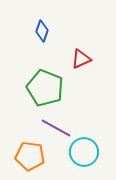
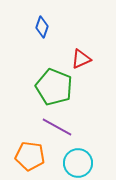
blue diamond: moved 4 px up
green pentagon: moved 9 px right, 1 px up
purple line: moved 1 px right, 1 px up
cyan circle: moved 6 px left, 11 px down
